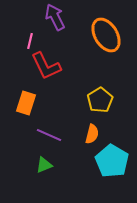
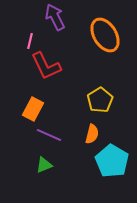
orange ellipse: moved 1 px left
orange rectangle: moved 7 px right, 6 px down; rotated 10 degrees clockwise
